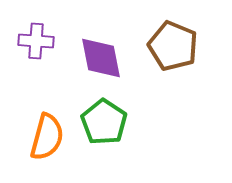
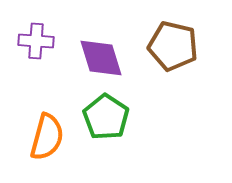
brown pentagon: rotated 9 degrees counterclockwise
purple diamond: rotated 6 degrees counterclockwise
green pentagon: moved 2 px right, 5 px up
